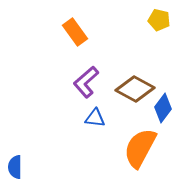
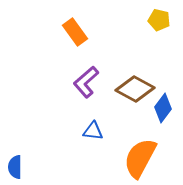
blue triangle: moved 2 px left, 13 px down
orange semicircle: moved 10 px down
